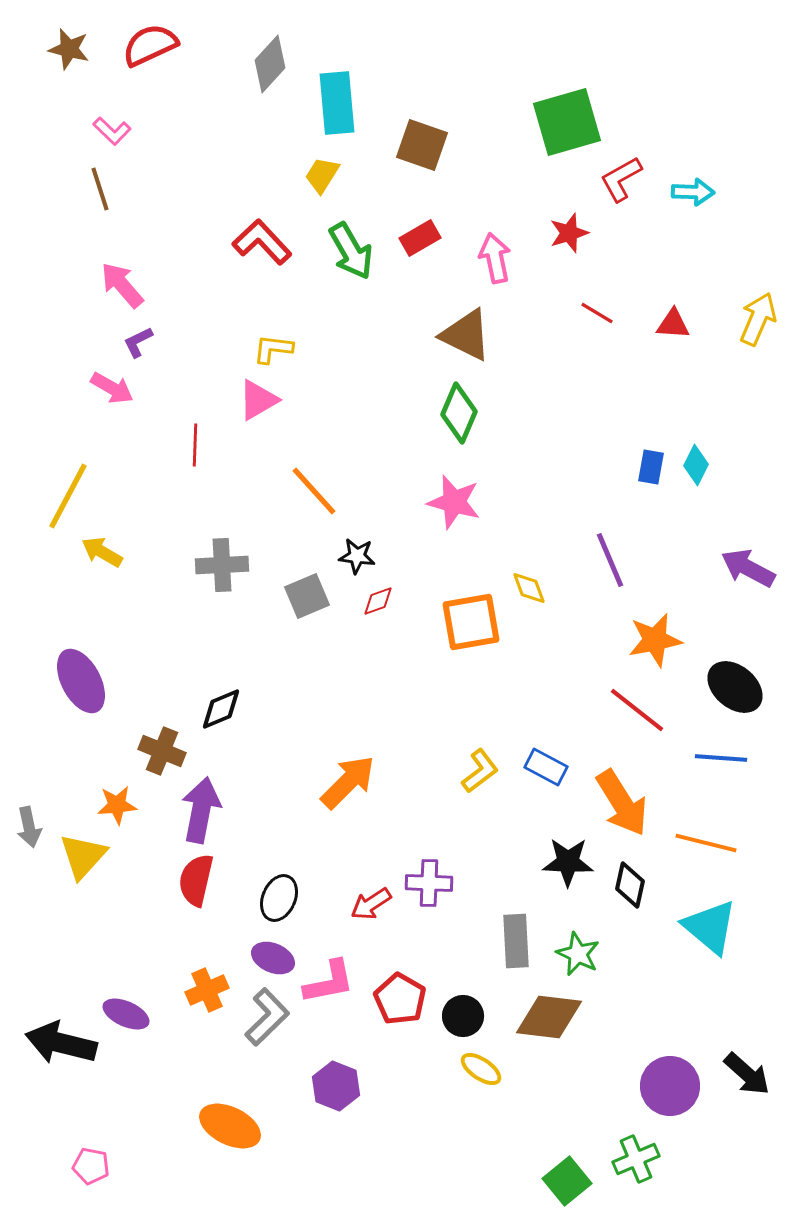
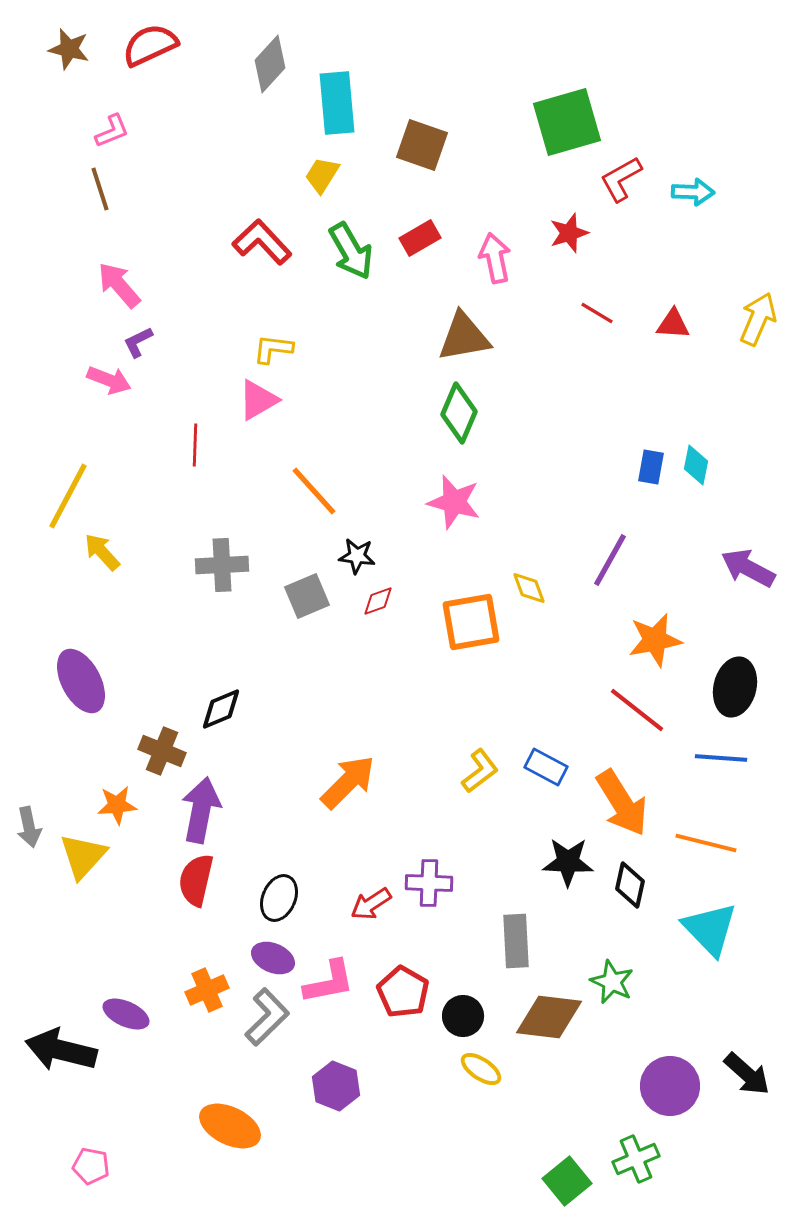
pink L-shape at (112, 131): rotated 66 degrees counterclockwise
pink arrow at (122, 285): moved 3 px left
brown triangle at (466, 335): moved 2 px left, 2 px down; rotated 36 degrees counterclockwise
pink arrow at (112, 388): moved 3 px left, 8 px up; rotated 9 degrees counterclockwise
cyan diamond at (696, 465): rotated 15 degrees counterclockwise
yellow arrow at (102, 552): rotated 18 degrees clockwise
purple line at (610, 560): rotated 52 degrees clockwise
black ellipse at (735, 687): rotated 64 degrees clockwise
cyan triangle at (710, 927): moved 2 px down; rotated 6 degrees clockwise
green star at (578, 954): moved 34 px right, 28 px down
red pentagon at (400, 999): moved 3 px right, 7 px up
black arrow at (61, 1043): moved 7 px down
